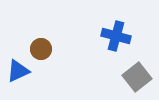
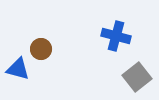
blue triangle: moved 2 px up; rotated 40 degrees clockwise
